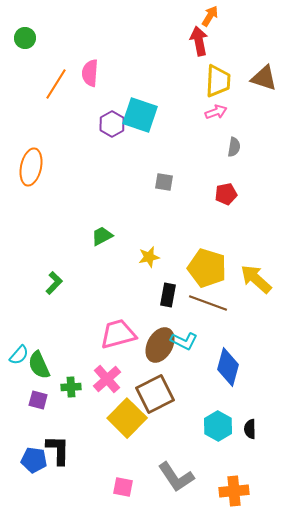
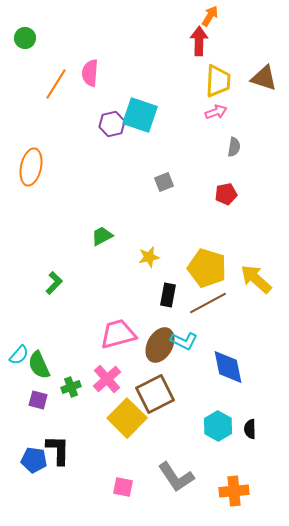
red arrow: rotated 12 degrees clockwise
purple hexagon: rotated 15 degrees clockwise
gray square: rotated 30 degrees counterclockwise
brown line: rotated 48 degrees counterclockwise
blue diamond: rotated 27 degrees counterclockwise
green cross: rotated 18 degrees counterclockwise
